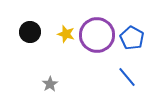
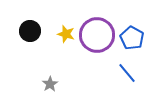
black circle: moved 1 px up
blue line: moved 4 px up
